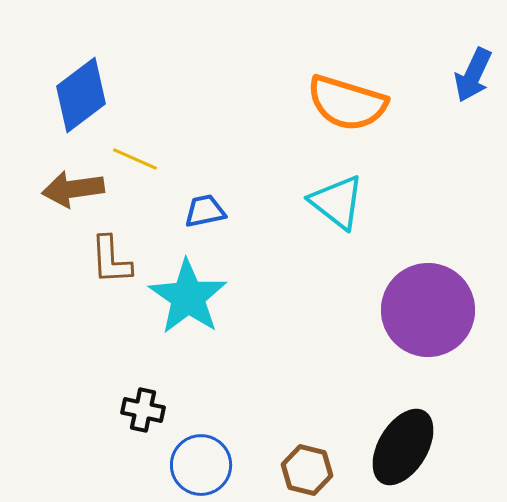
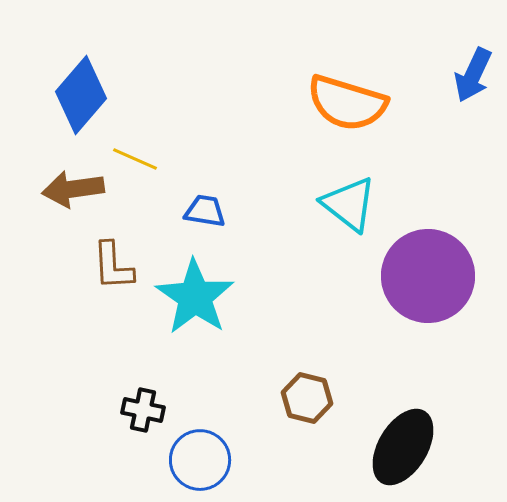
blue diamond: rotated 12 degrees counterclockwise
cyan triangle: moved 12 px right, 2 px down
blue trapezoid: rotated 21 degrees clockwise
brown L-shape: moved 2 px right, 6 px down
cyan star: moved 7 px right
purple circle: moved 34 px up
blue circle: moved 1 px left, 5 px up
brown hexagon: moved 72 px up
